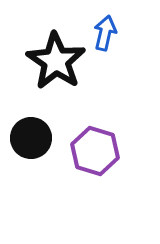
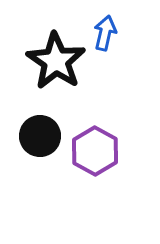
black circle: moved 9 px right, 2 px up
purple hexagon: rotated 12 degrees clockwise
